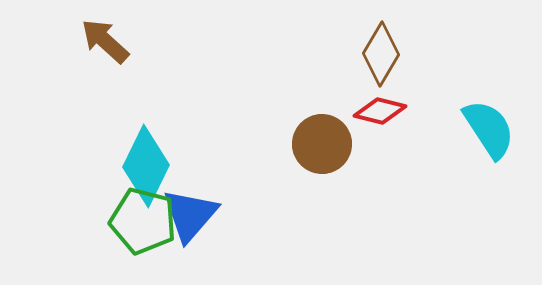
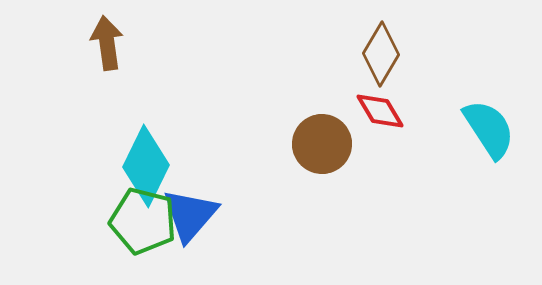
brown arrow: moved 2 px right, 2 px down; rotated 40 degrees clockwise
red diamond: rotated 45 degrees clockwise
